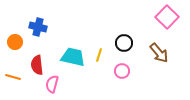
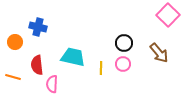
pink square: moved 1 px right, 2 px up
yellow line: moved 2 px right, 13 px down; rotated 16 degrees counterclockwise
pink circle: moved 1 px right, 7 px up
pink semicircle: rotated 12 degrees counterclockwise
